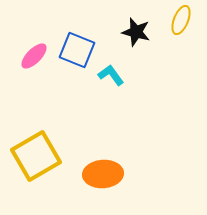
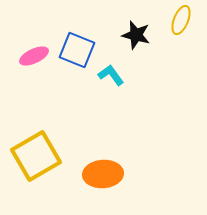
black star: moved 3 px down
pink ellipse: rotated 20 degrees clockwise
